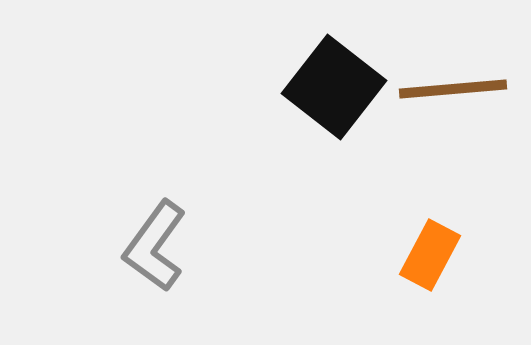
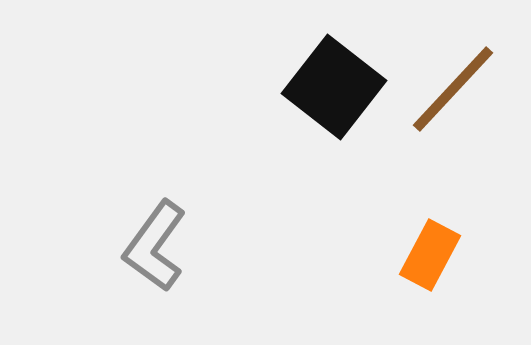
brown line: rotated 42 degrees counterclockwise
